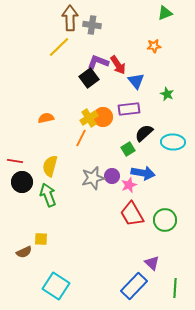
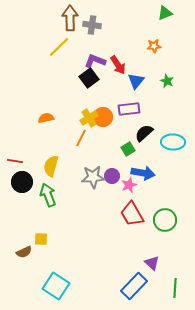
purple L-shape: moved 3 px left, 1 px up
blue triangle: rotated 18 degrees clockwise
green star: moved 13 px up
yellow semicircle: moved 1 px right
gray star: moved 1 px up; rotated 10 degrees clockwise
